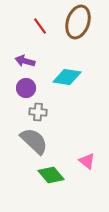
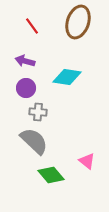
red line: moved 8 px left
